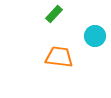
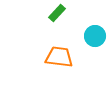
green rectangle: moved 3 px right, 1 px up
